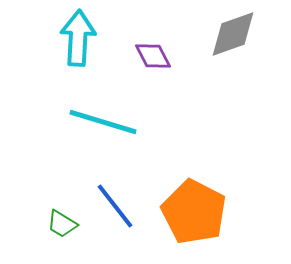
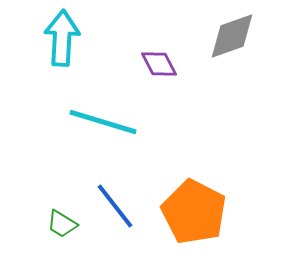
gray diamond: moved 1 px left, 2 px down
cyan arrow: moved 16 px left
purple diamond: moved 6 px right, 8 px down
